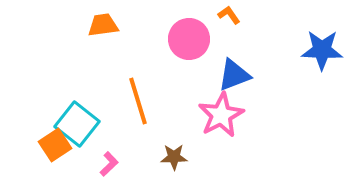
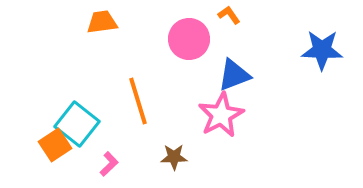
orange trapezoid: moved 1 px left, 3 px up
